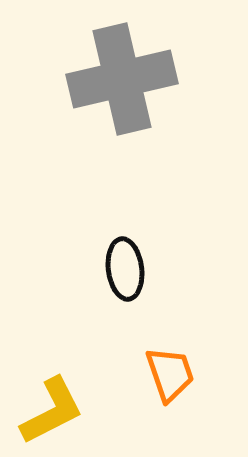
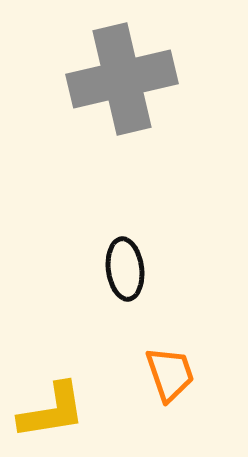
yellow L-shape: rotated 18 degrees clockwise
